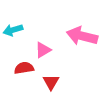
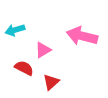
cyan arrow: moved 2 px right
red semicircle: rotated 36 degrees clockwise
red triangle: rotated 18 degrees clockwise
